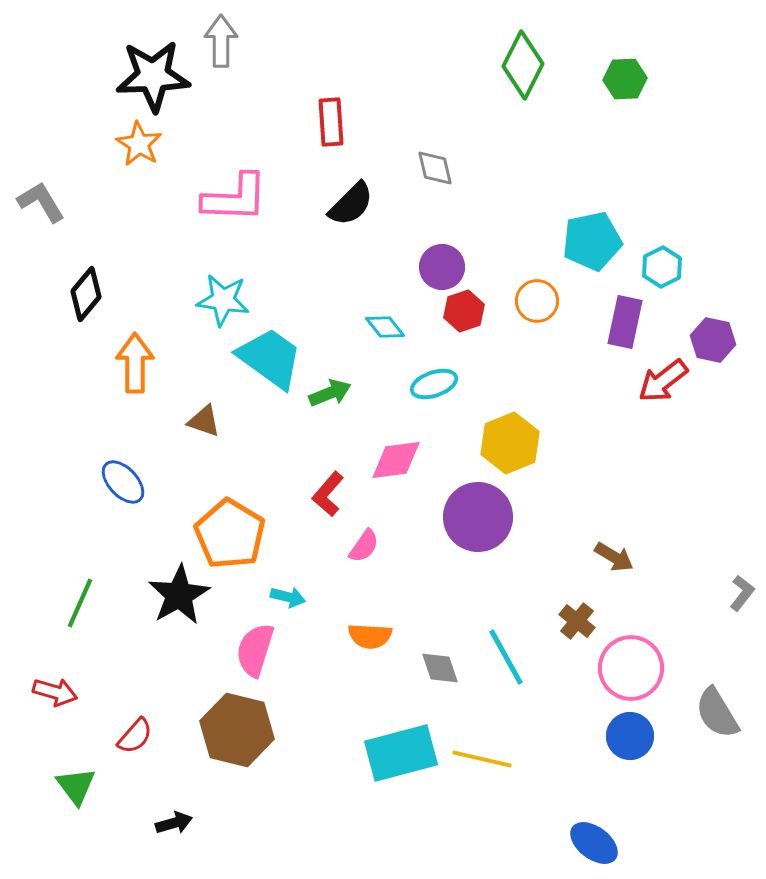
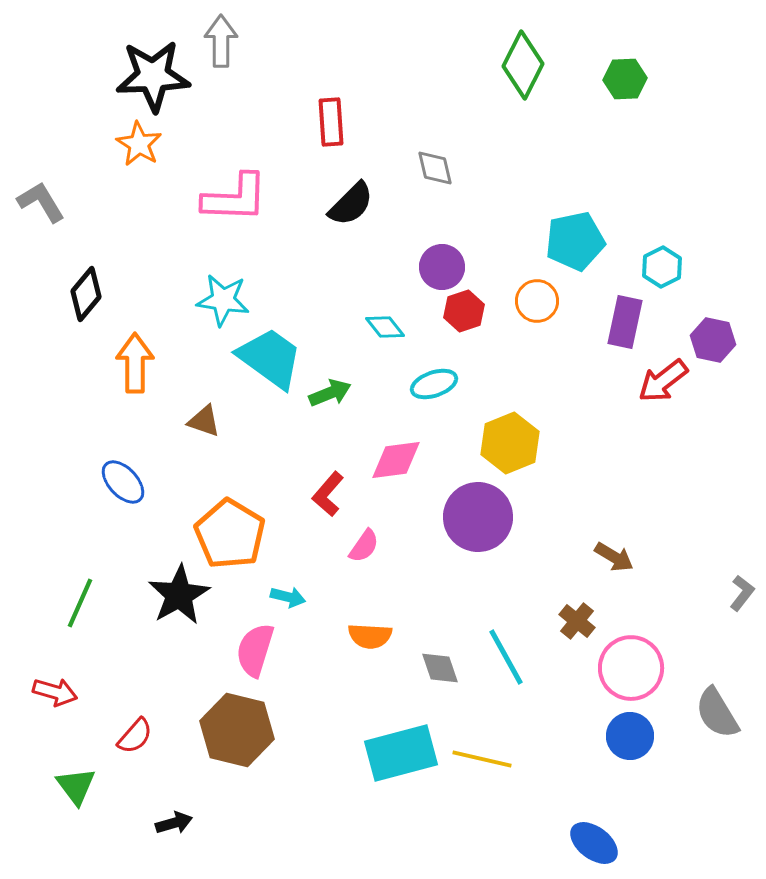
cyan pentagon at (592, 241): moved 17 px left
